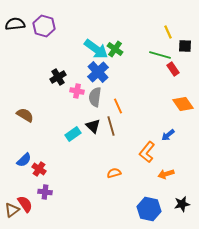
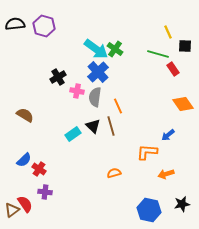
green line: moved 2 px left, 1 px up
orange L-shape: rotated 55 degrees clockwise
blue hexagon: moved 1 px down
